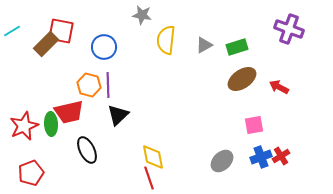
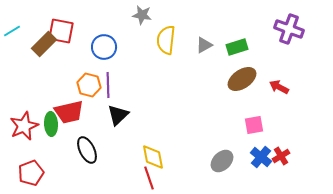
brown rectangle: moved 2 px left
blue cross: rotated 30 degrees counterclockwise
